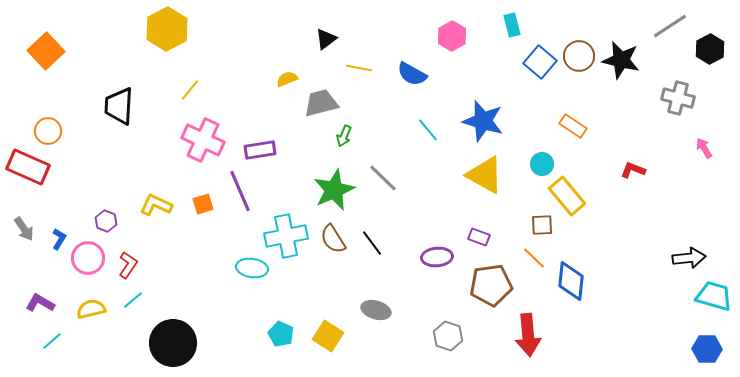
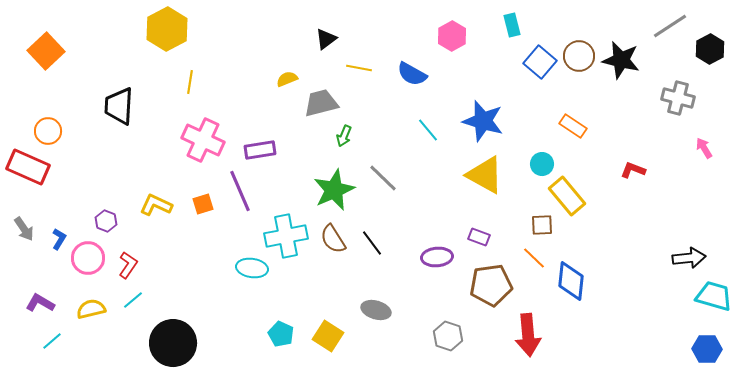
yellow line at (190, 90): moved 8 px up; rotated 30 degrees counterclockwise
